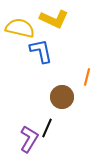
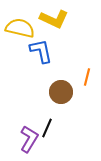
brown circle: moved 1 px left, 5 px up
